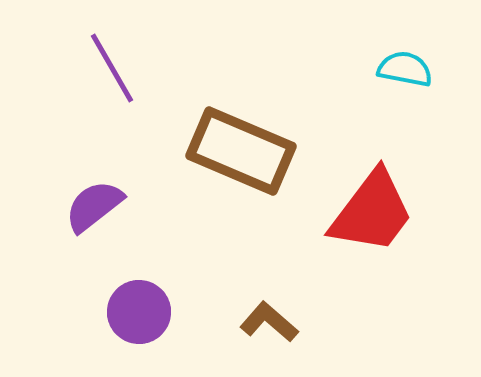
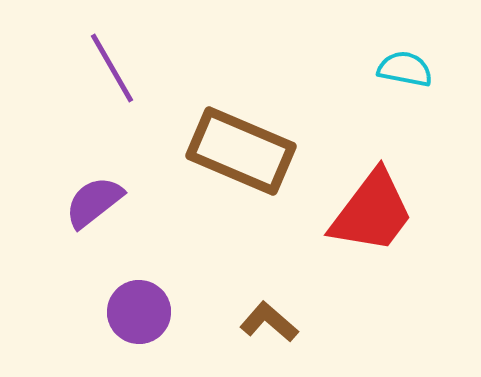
purple semicircle: moved 4 px up
